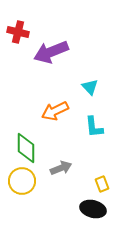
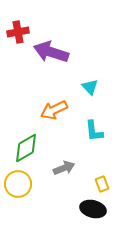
red cross: rotated 25 degrees counterclockwise
purple arrow: rotated 40 degrees clockwise
orange arrow: moved 1 px left, 1 px up
cyan L-shape: moved 4 px down
green diamond: rotated 60 degrees clockwise
gray arrow: moved 3 px right
yellow circle: moved 4 px left, 3 px down
